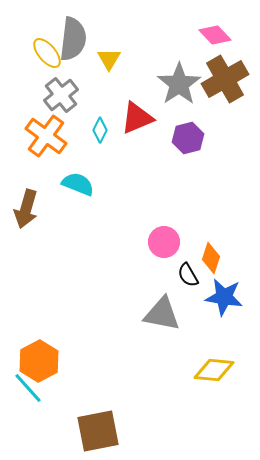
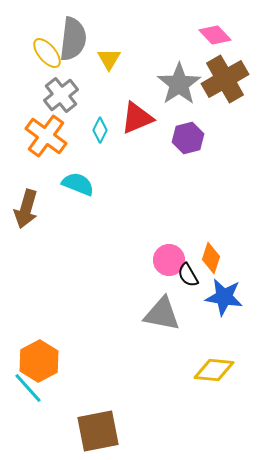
pink circle: moved 5 px right, 18 px down
